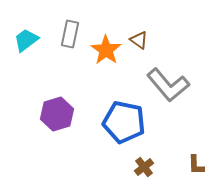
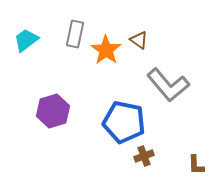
gray rectangle: moved 5 px right
purple hexagon: moved 4 px left, 3 px up
brown cross: moved 11 px up; rotated 18 degrees clockwise
